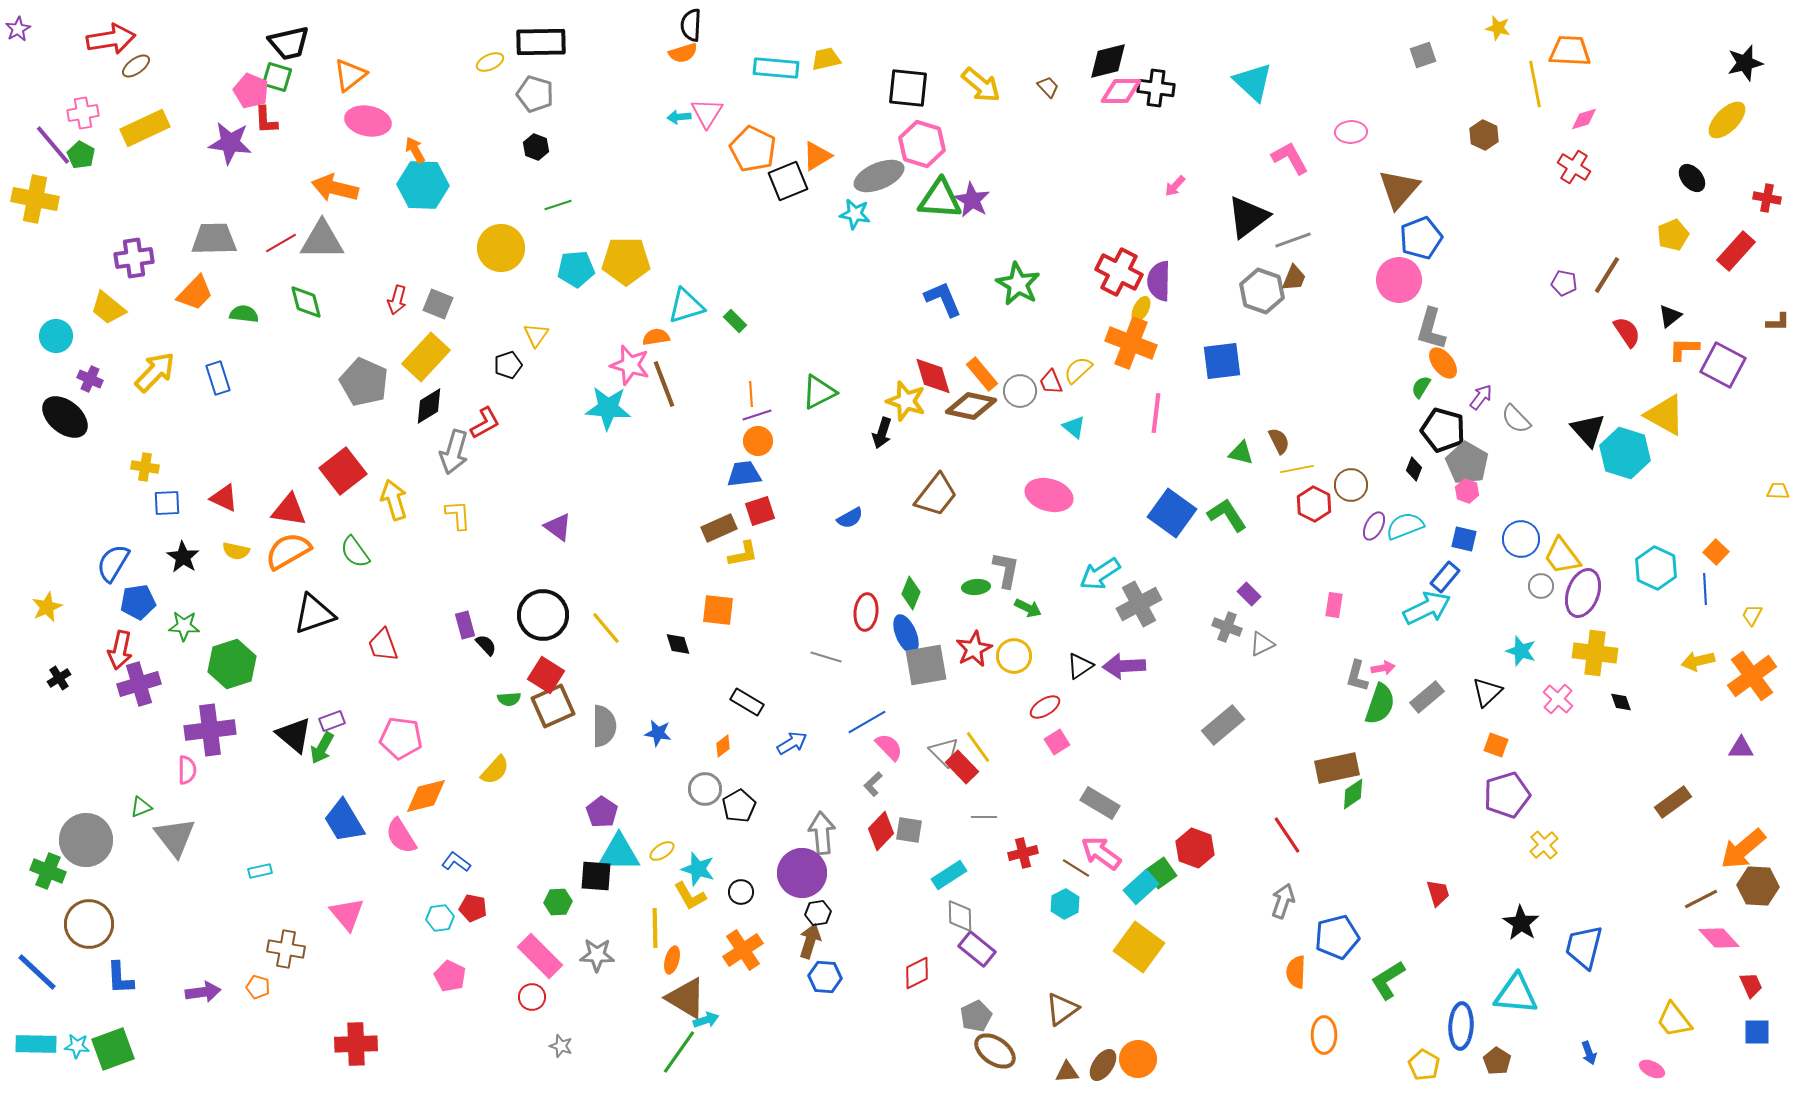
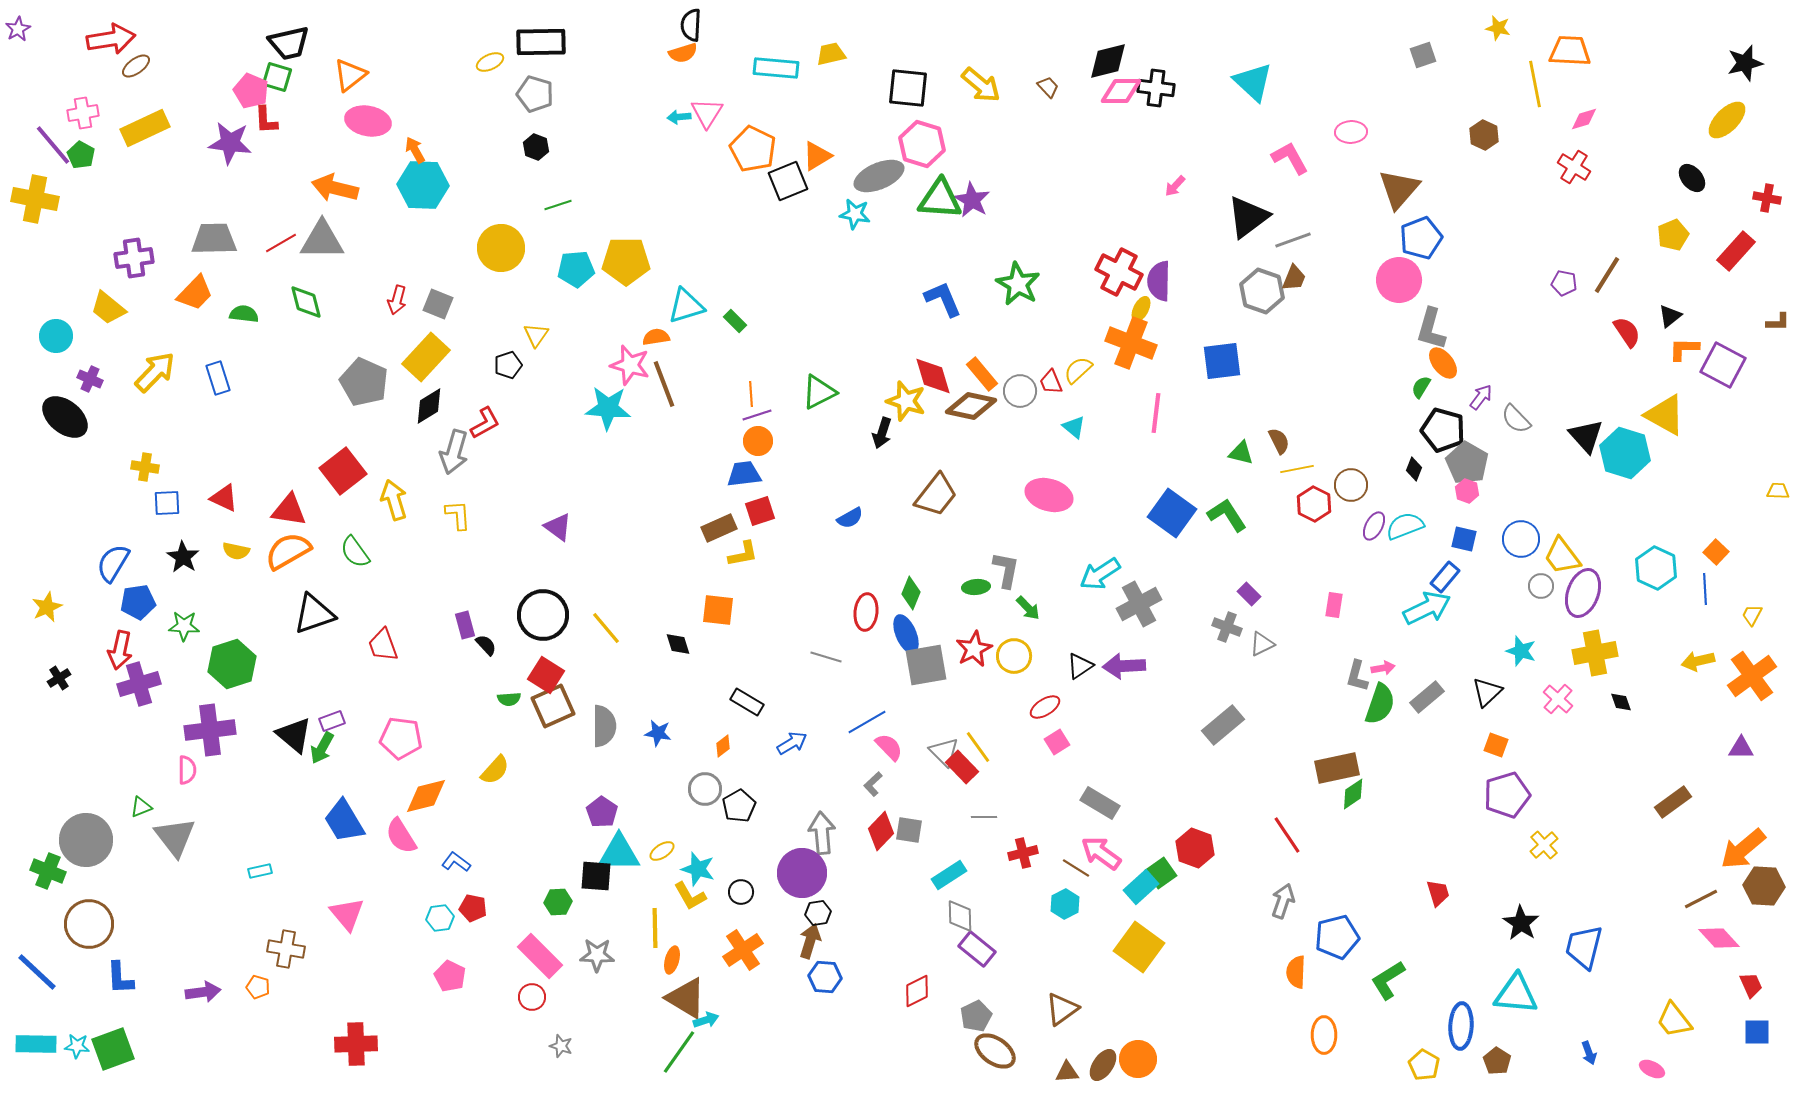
yellow trapezoid at (826, 59): moved 5 px right, 5 px up
black triangle at (1588, 430): moved 2 px left, 6 px down
green arrow at (1028, 608): rotated 20 degrees clockwise
yellow cross at (1595, 653): rotated 18 degrees counterclockwise
brown hexagon at (1758, 886): moved 6 px right
red diamond at (917, 973): moved 18 px down
